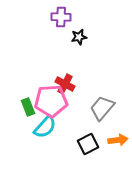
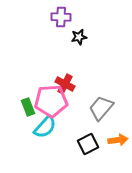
gray trapezoid: moved 1 px left
